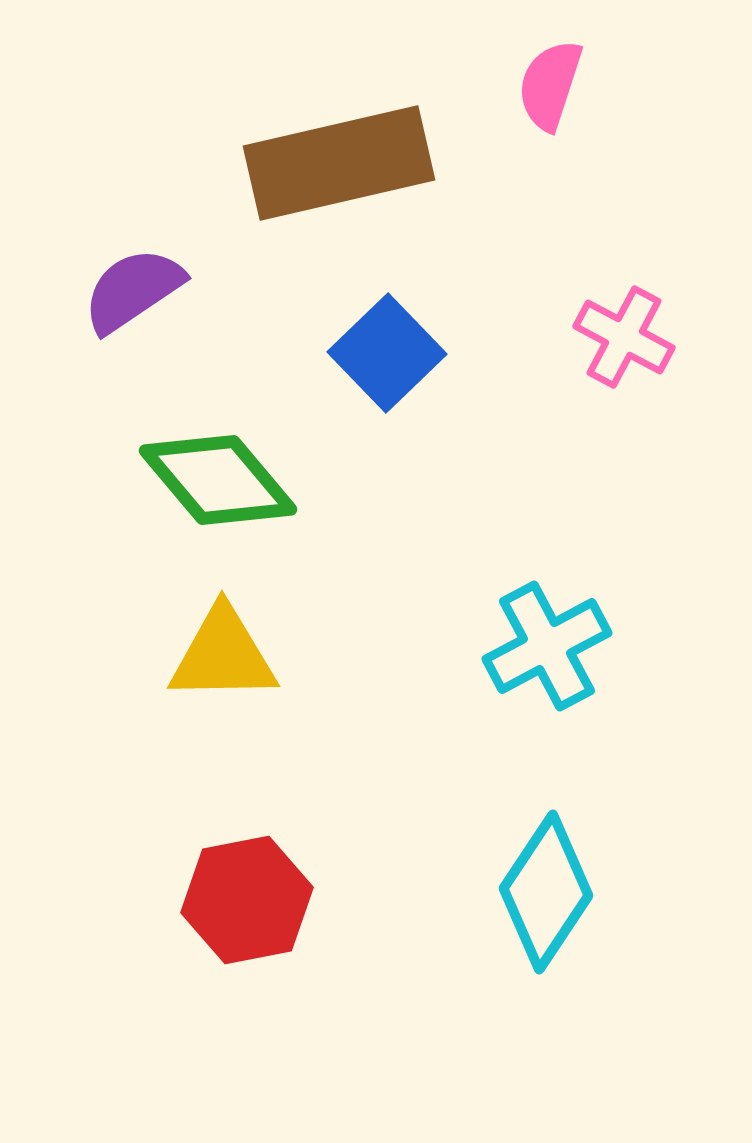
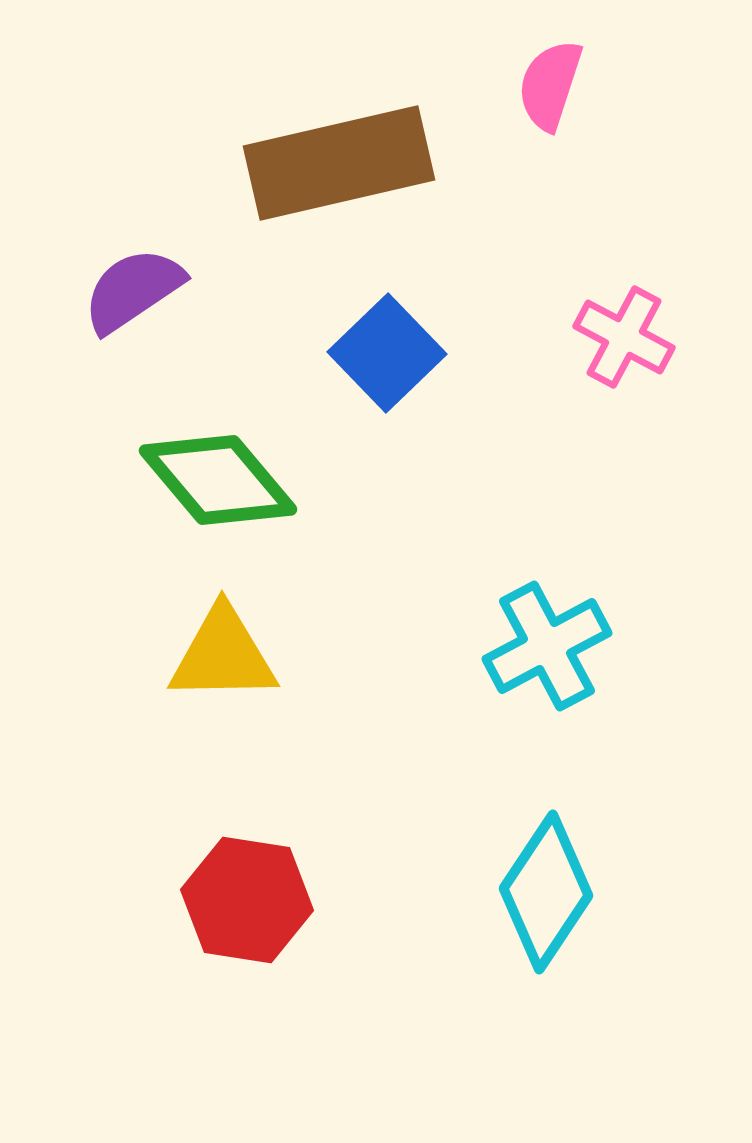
red hexagon: rotated 20 degrees clockwise
